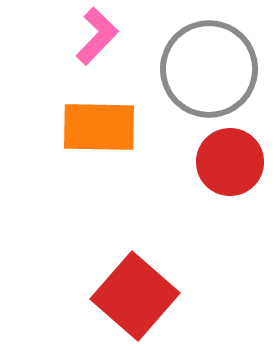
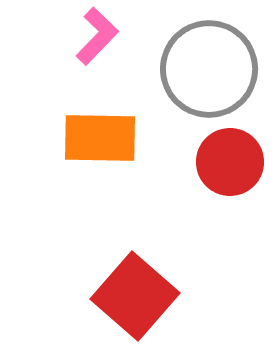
orange rectangle: moved 1 px right, 11 px down
